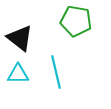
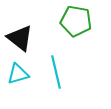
cyan triangle: rotated 15 degrees counterclockwise
